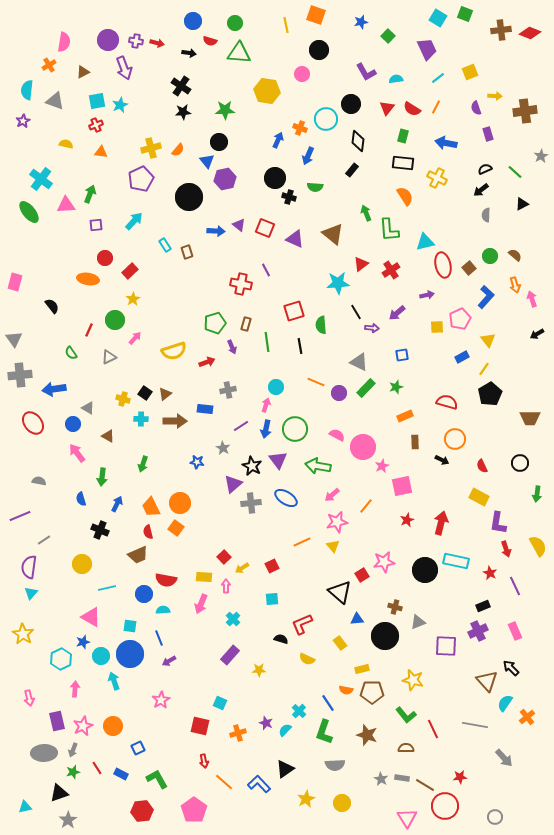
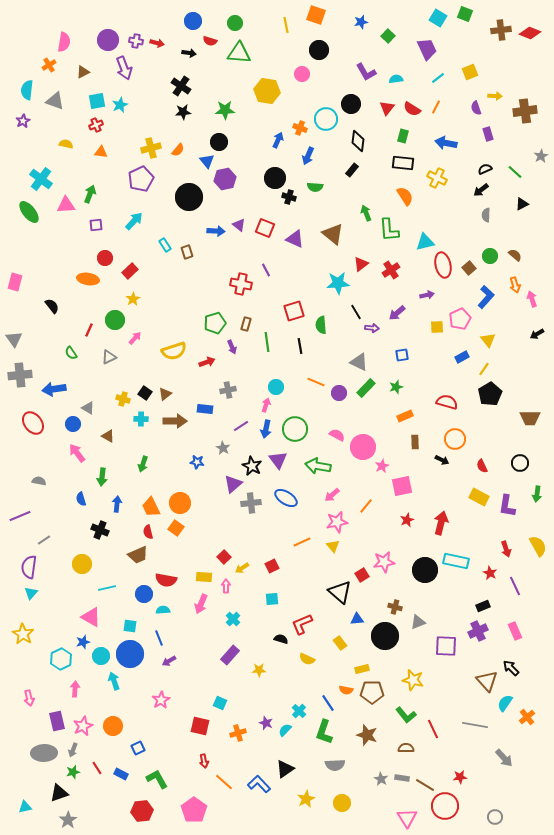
blue arrow at (117, 504): rotated 21 degrees counterclockwise
purple L-shape at (498, 523): moved 9 px right, 17 px up
